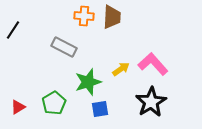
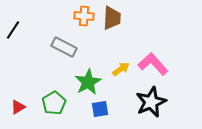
brown trapezoid: moved 1 px down
green star: rotated 12 degrees counterclockwise
black star: rotated 8 degrees clockwise
